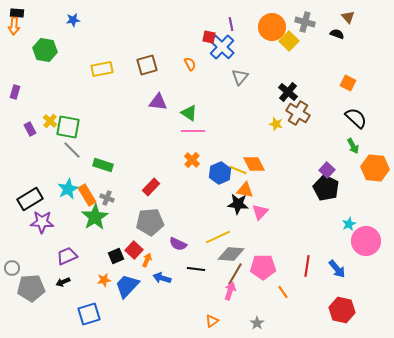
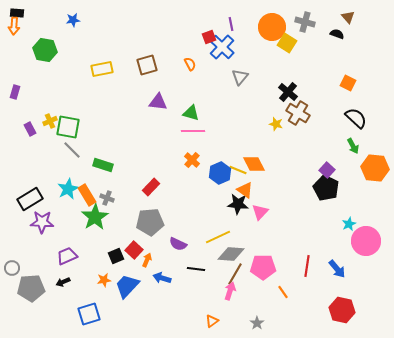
red square at (209, 37): rotated 32 degrees counterclockwise
yellow square at (289, 41): moved 2 px left, 2 px down; rotated 12 degrees counterclockwise
green triangle at (189, 113): moved 2 px right; rotated 18 degrees counterclockwise
yellow cross at (50, 121): rotated 24 degrees clockwise
orange triangle at (245, 190): rotated 24 degrees clockwise
